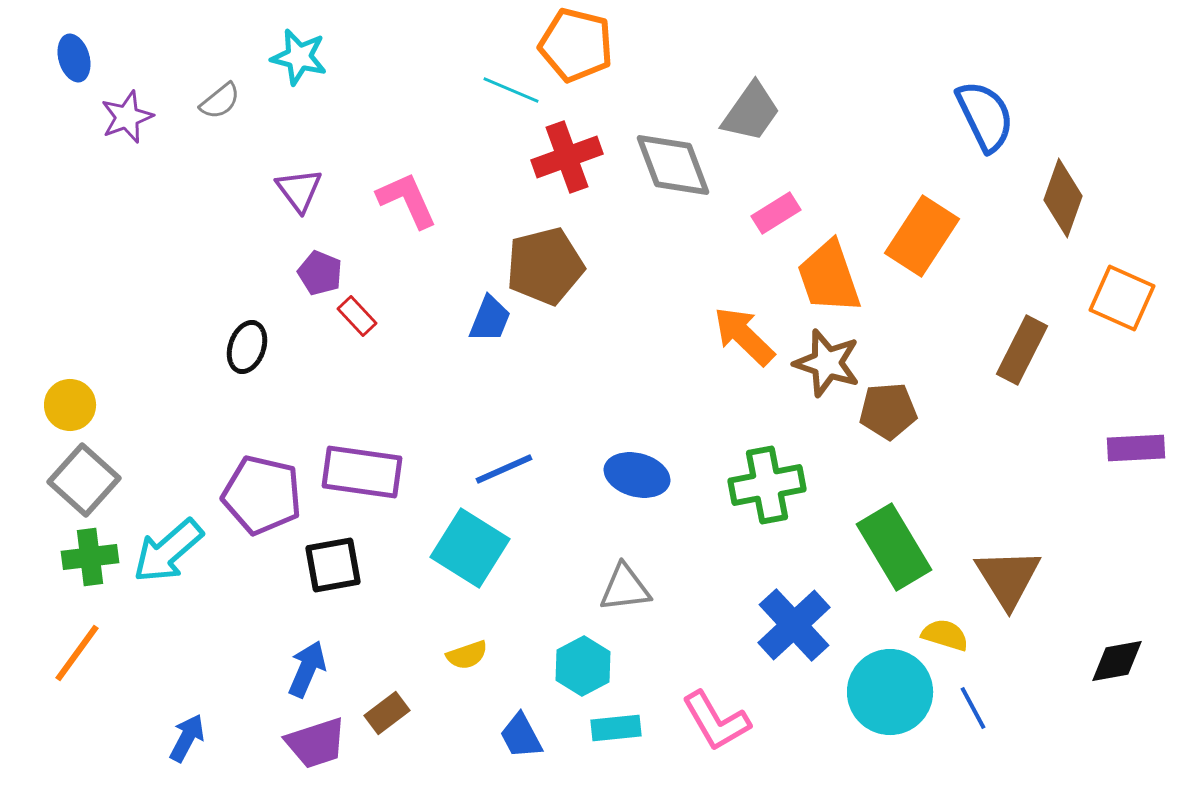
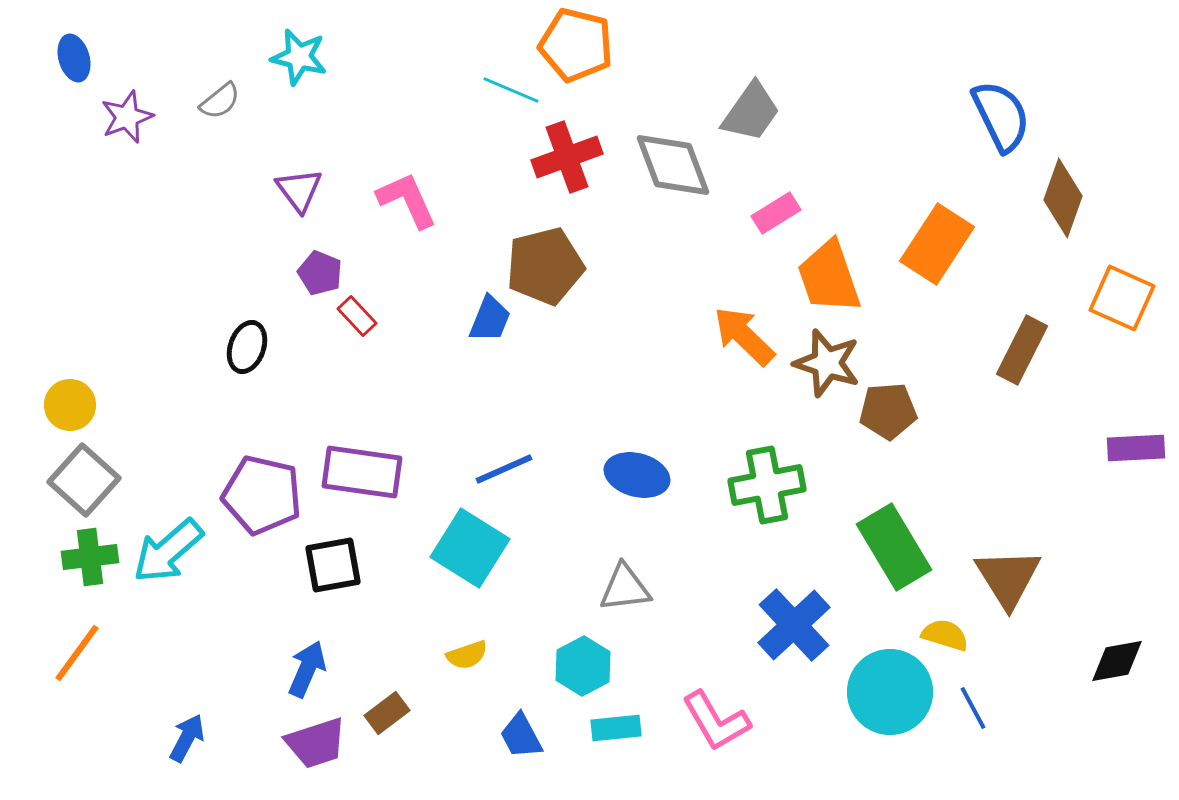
blue semicircle at (985, 116): moved 16 px right
orange rectangle at (922, 236): moved 15 px right, 8 px down
